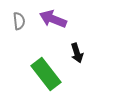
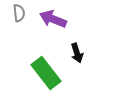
gray semicircle: moved 8 px up
green rectangle: moved 1 px up
